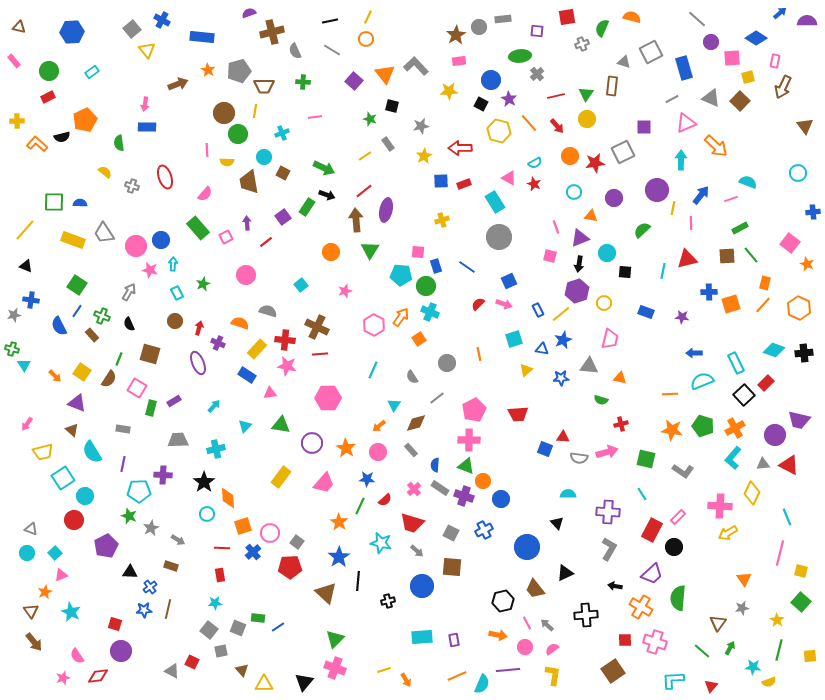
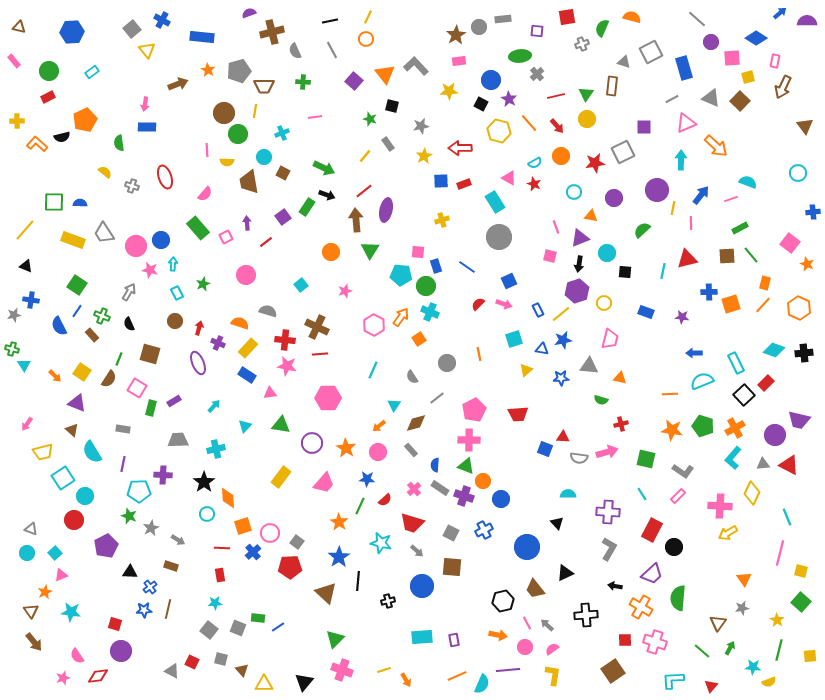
gray line at (332, 50): rotated 30 degrees clockwise
yellow line at (365, 156): rotated 16 degrees counterclockwise
orange circle at (570, 156): moved 9 px left
blue star at (563, 340): rotated 12 degrees clockwise
yellow rectangle at (257, 349): moved 9 px left, 1 px up
pink rectangle at (678, 517): moved 21 px up
cyan star at (71, 612): rotated 18 degrees counterclockwise
gray square at (221, 651): moved 8 px down; rotated 24 degrees clockwise
pink cross at (335, 668): moved 7 px right, 2 px down
